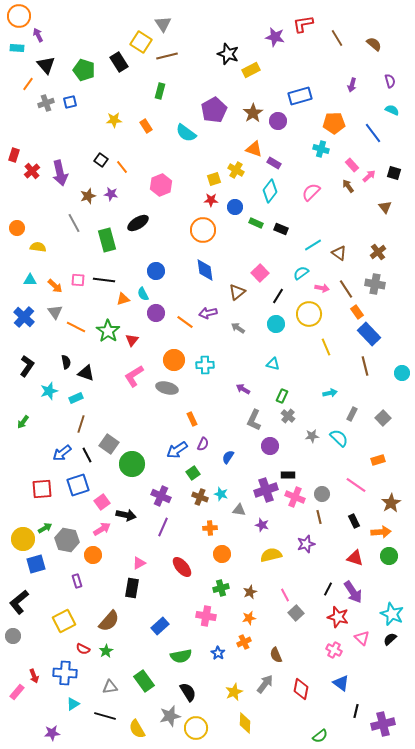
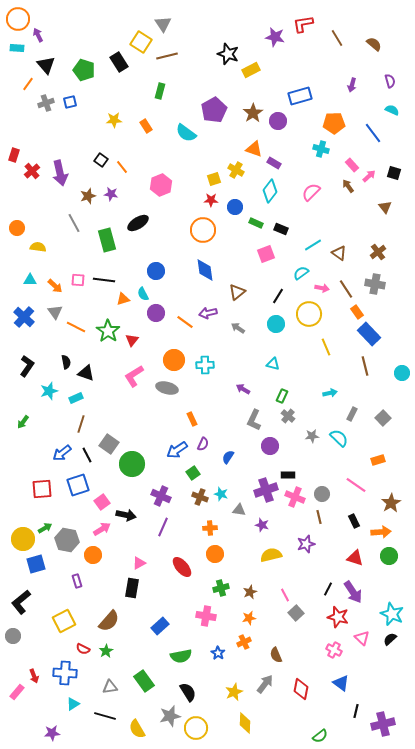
orange circle at (19, 16): moved 1 px left, 3 px down
pink square at (260, 273): moved 6 px right, 19 px up; rotated 24 degrees clockwise
orange circle at (222, 554): moved 7 px left
black L-shape at (19, 602): moved 2 px right
